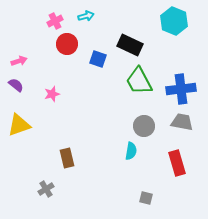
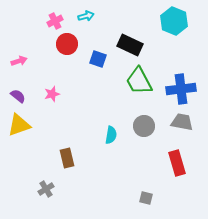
purple semicircle: moved 2 px right, 11 px down
cyan semicircle: moved 20 px left, 16 px up
